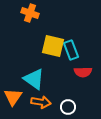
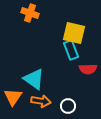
yellow square: moved 21 px right, 13 px up
red semicircle: moved 5 px right, 3 px up
orange arrow: moved 1 px up
white circle: moved 1 px up
